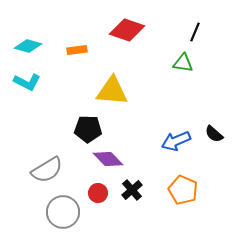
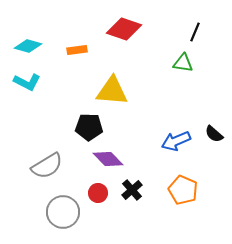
red diamond: moved 3 px left, 1 px up
black pentagon: moved 1 px right, 2 px up
gray semicircle: moved 4 px up
